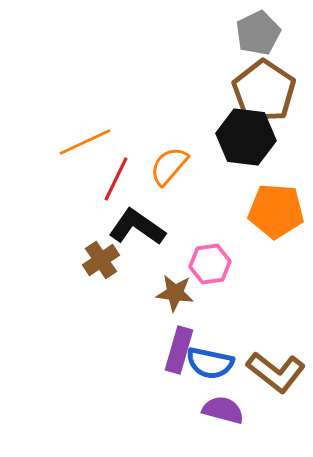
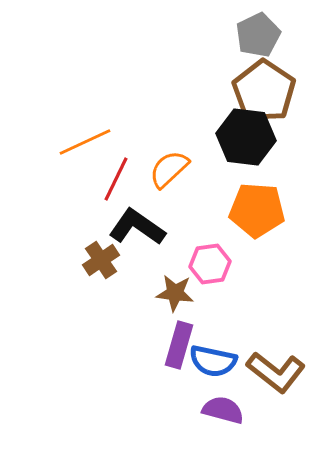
gray pentagon: moved 2 px down
orange semicircle: moved 3 px down; rotated 6 degrees clockwise
orange pentagon: moved 19 px left, 1 px up
purple rectangle: moved 5 px up
blue semicircle: moved 3 px right, 2 px up
